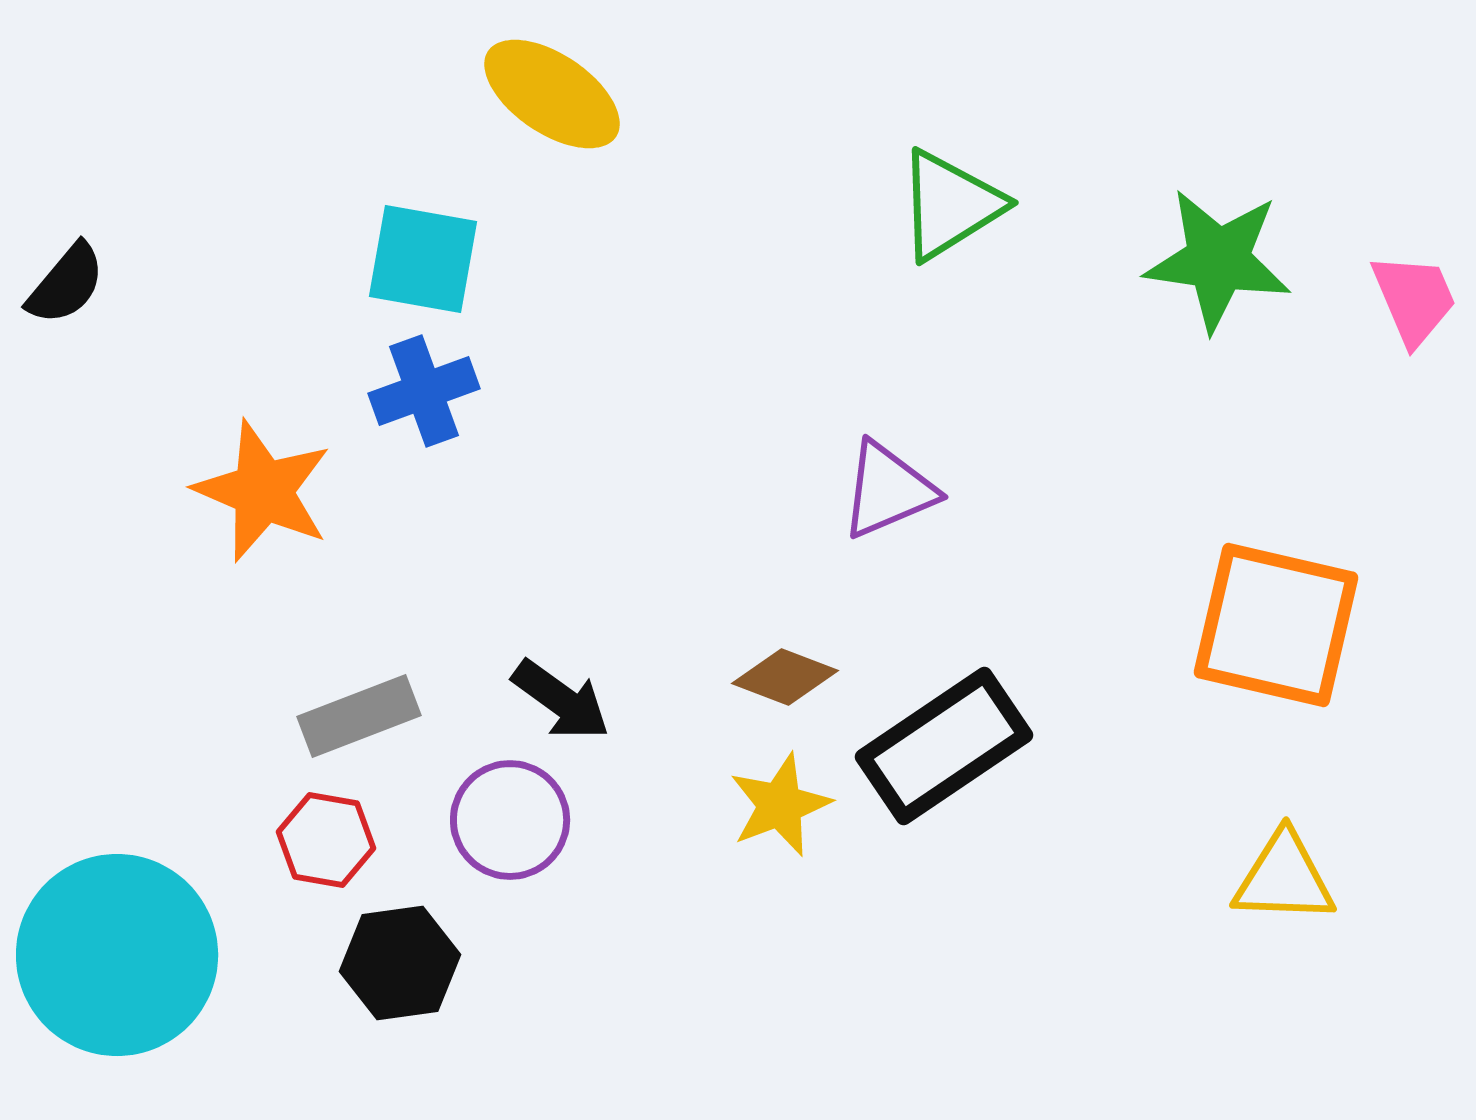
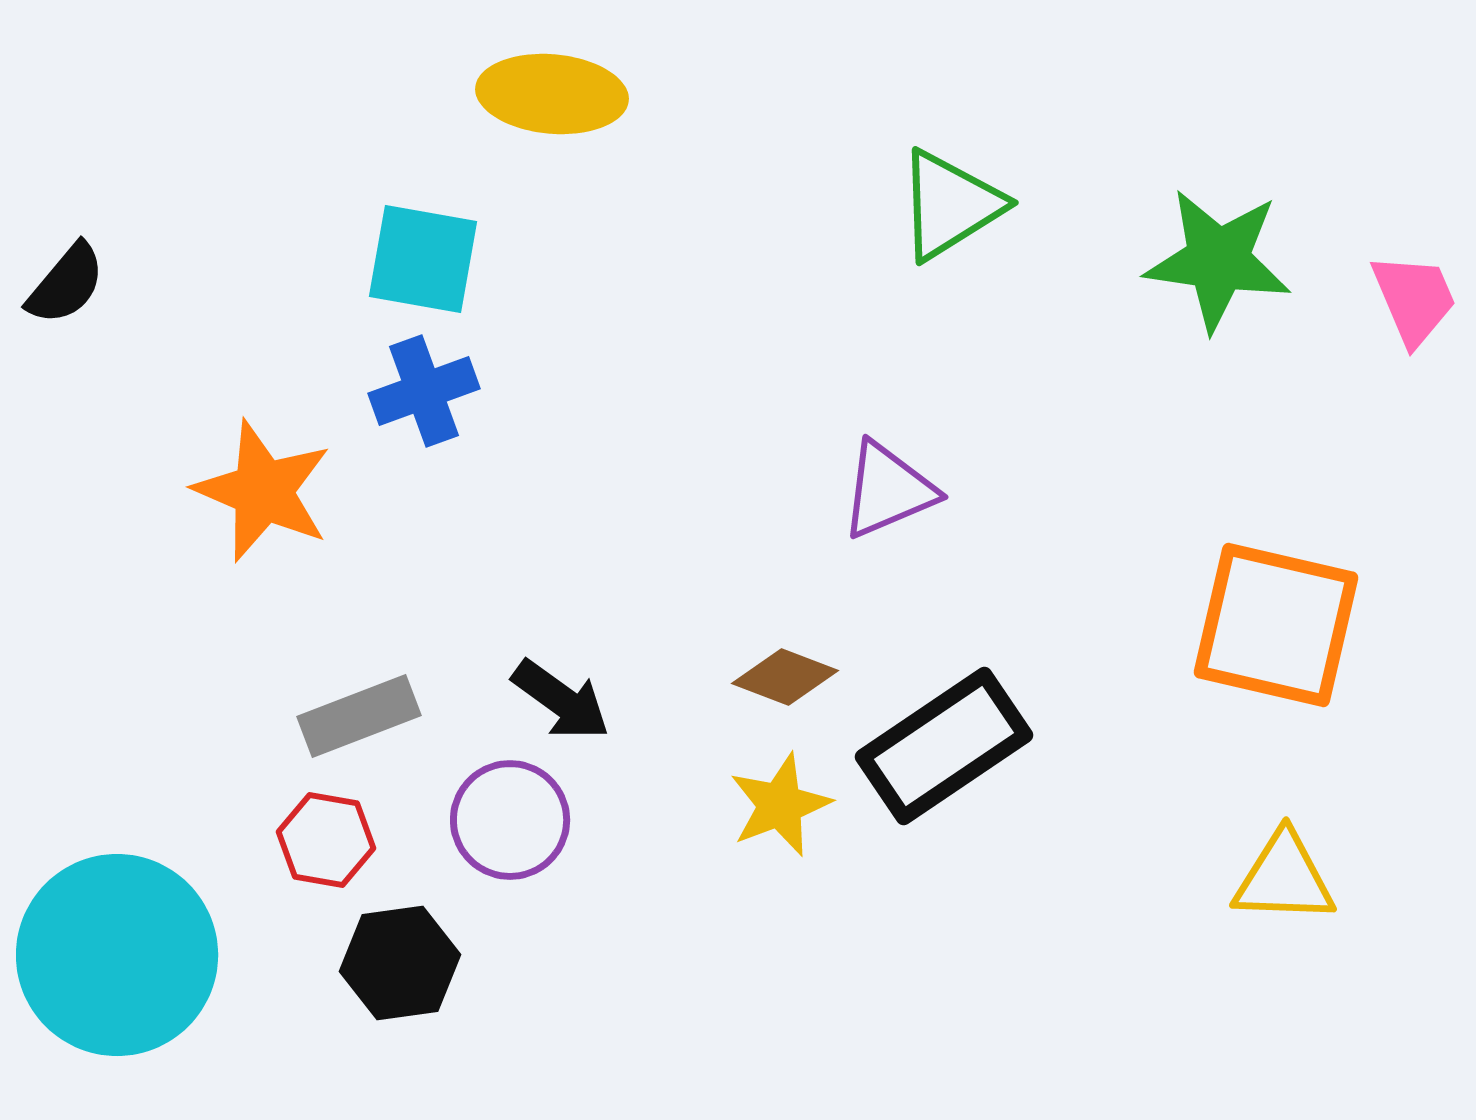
yellow ellipse: rotated 29 degrees counterclockwise
